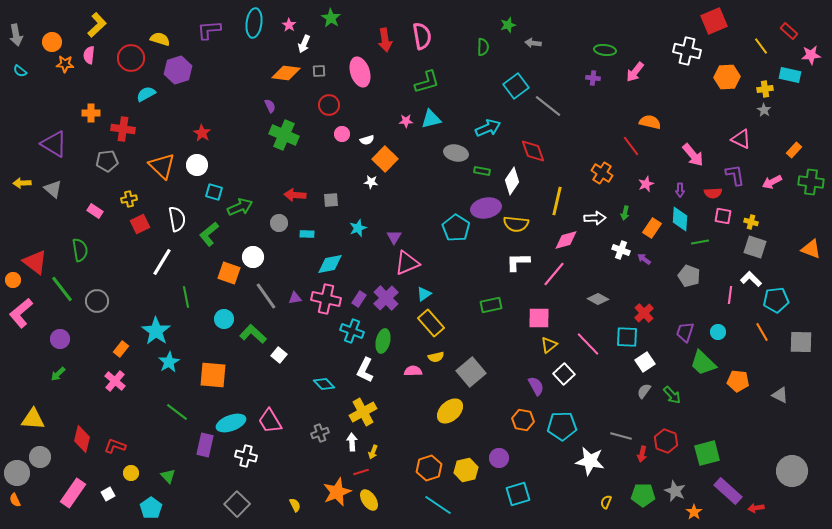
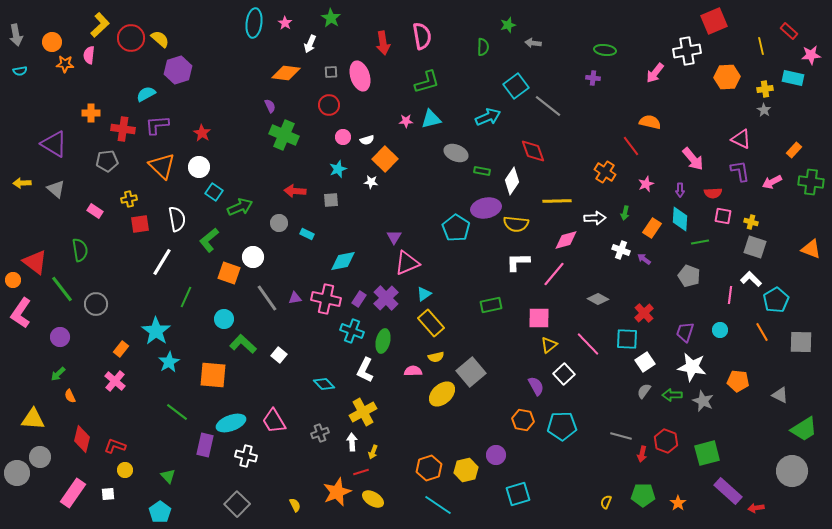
yellow L-shape at (97, 25): moved 3 px right
pink star at (289, 25): moved 4 px left, 2 px up
purple L-shape at (209, 30): moved 52 px left, 95 px down
yellow semicircle at (160, 39): rotated 24 degrees clockwise
red arrow at (385, 40): moved 2 px left, 3 px down
white arrow at (304, 44): moved 6 px right
yellow line at (761, 46): rotated 24 degrees clockwise
white cross at (687, 51): rotated 24 degrees counterclockwise
red circle at (131, 58): moved 20 px up
cyan semicircle at (20, 71): rotated 48 degrees counterclockwise
gray square at (319, 71): moved 12 px right, 1 px down
pink ellipse at (360, 72): moved 4 px down
pink arrow at (635, 72): moved 20 px right, 1 px down
cyan rectangle at (790, 75): moved 3 px right, 3 px down
cyan arrow at (488, 128): moved 11 px up
pink circle at (342, 134): moved 1 px right, 3 px down
gray ellipse at (456, 153): rotated 10 degrees clockwise
pink arrow at (693, 155): moved 4 px down
white circle at (197, 165): moved 2 px right, 2 px down
orange cross at (602, 173): moved 3 px right, 1 px up
purple L-shape at (735, 175): moved 5 px right, 4 px up
gray triangle at (53, 189): moved 3 px right
cyan square at (214, 192): rotated 18 degrees clockwise
red arrow at (295, 195): moved 4 px up
yellow line at (557, 201): rotated 76 degrees clockwise
red square at (140, 224): rotated 18 degrees clockwise
cyan star at (358, 228): moved 20 px left, 59 px up
green L-shape at (209, 234): moved 6 px down
cyan rectangle at (307, 234): rotated 24 degrees clockwise
cyan diamond at (330, 264): moved 13 px right, 3 px up
gray line at (266, 296): moved 1 px right, 2 px down
green line at (186, 297): rotated 35 degrees clockwise
cyan pentagon at (776, 300): rotated 25 degrees counterclockwise
gray circle at (97, 301): moved 1 px left, 3 px down
pink L-shape at (21, 313): rotated 16 degrees counterclockwise
cyan circle at (718, 332): moved 2 px right, 2 px up
green L-shape at (253, 334): moved 10 px left, 10 px down
cyan square at (627, 337): moved 2 px down
purple circle at (60, 339): moved 2 px up
green trapezoid at (703, 363): moved 101 px right, 66 px down; rotated 76 degrees counterclockwise
green arrow at (672, 395): rotated 132 degrees clockwise
yellow ellipse at (450, 411): moved 8 px left, 17 px up
pink trapezoid at (270, 421): moved 4 px right
purple circle at (499, 458): moved 3 px left, 3 px up
white star at (590, 461): moved 102 px right, 94 px up
yellow circle at (131, 473): moved 6 px left, 3 px up
gray star at (675, 491): moved 28 px right, 90 px up
white square at (108, 494): rotated 24 degrees clockwise
orange semicircle at (15, 500): moved 55 px right, 104 px up
yellow ellipse at (369, 500): moved 4 px right, 1 px up; rotated 25 degrees counterclockwise
cyan pentagon at (151, 508): moved 9 px right, 4 px down
orange star at (694, 512): moved 16 px left, 9 px up
